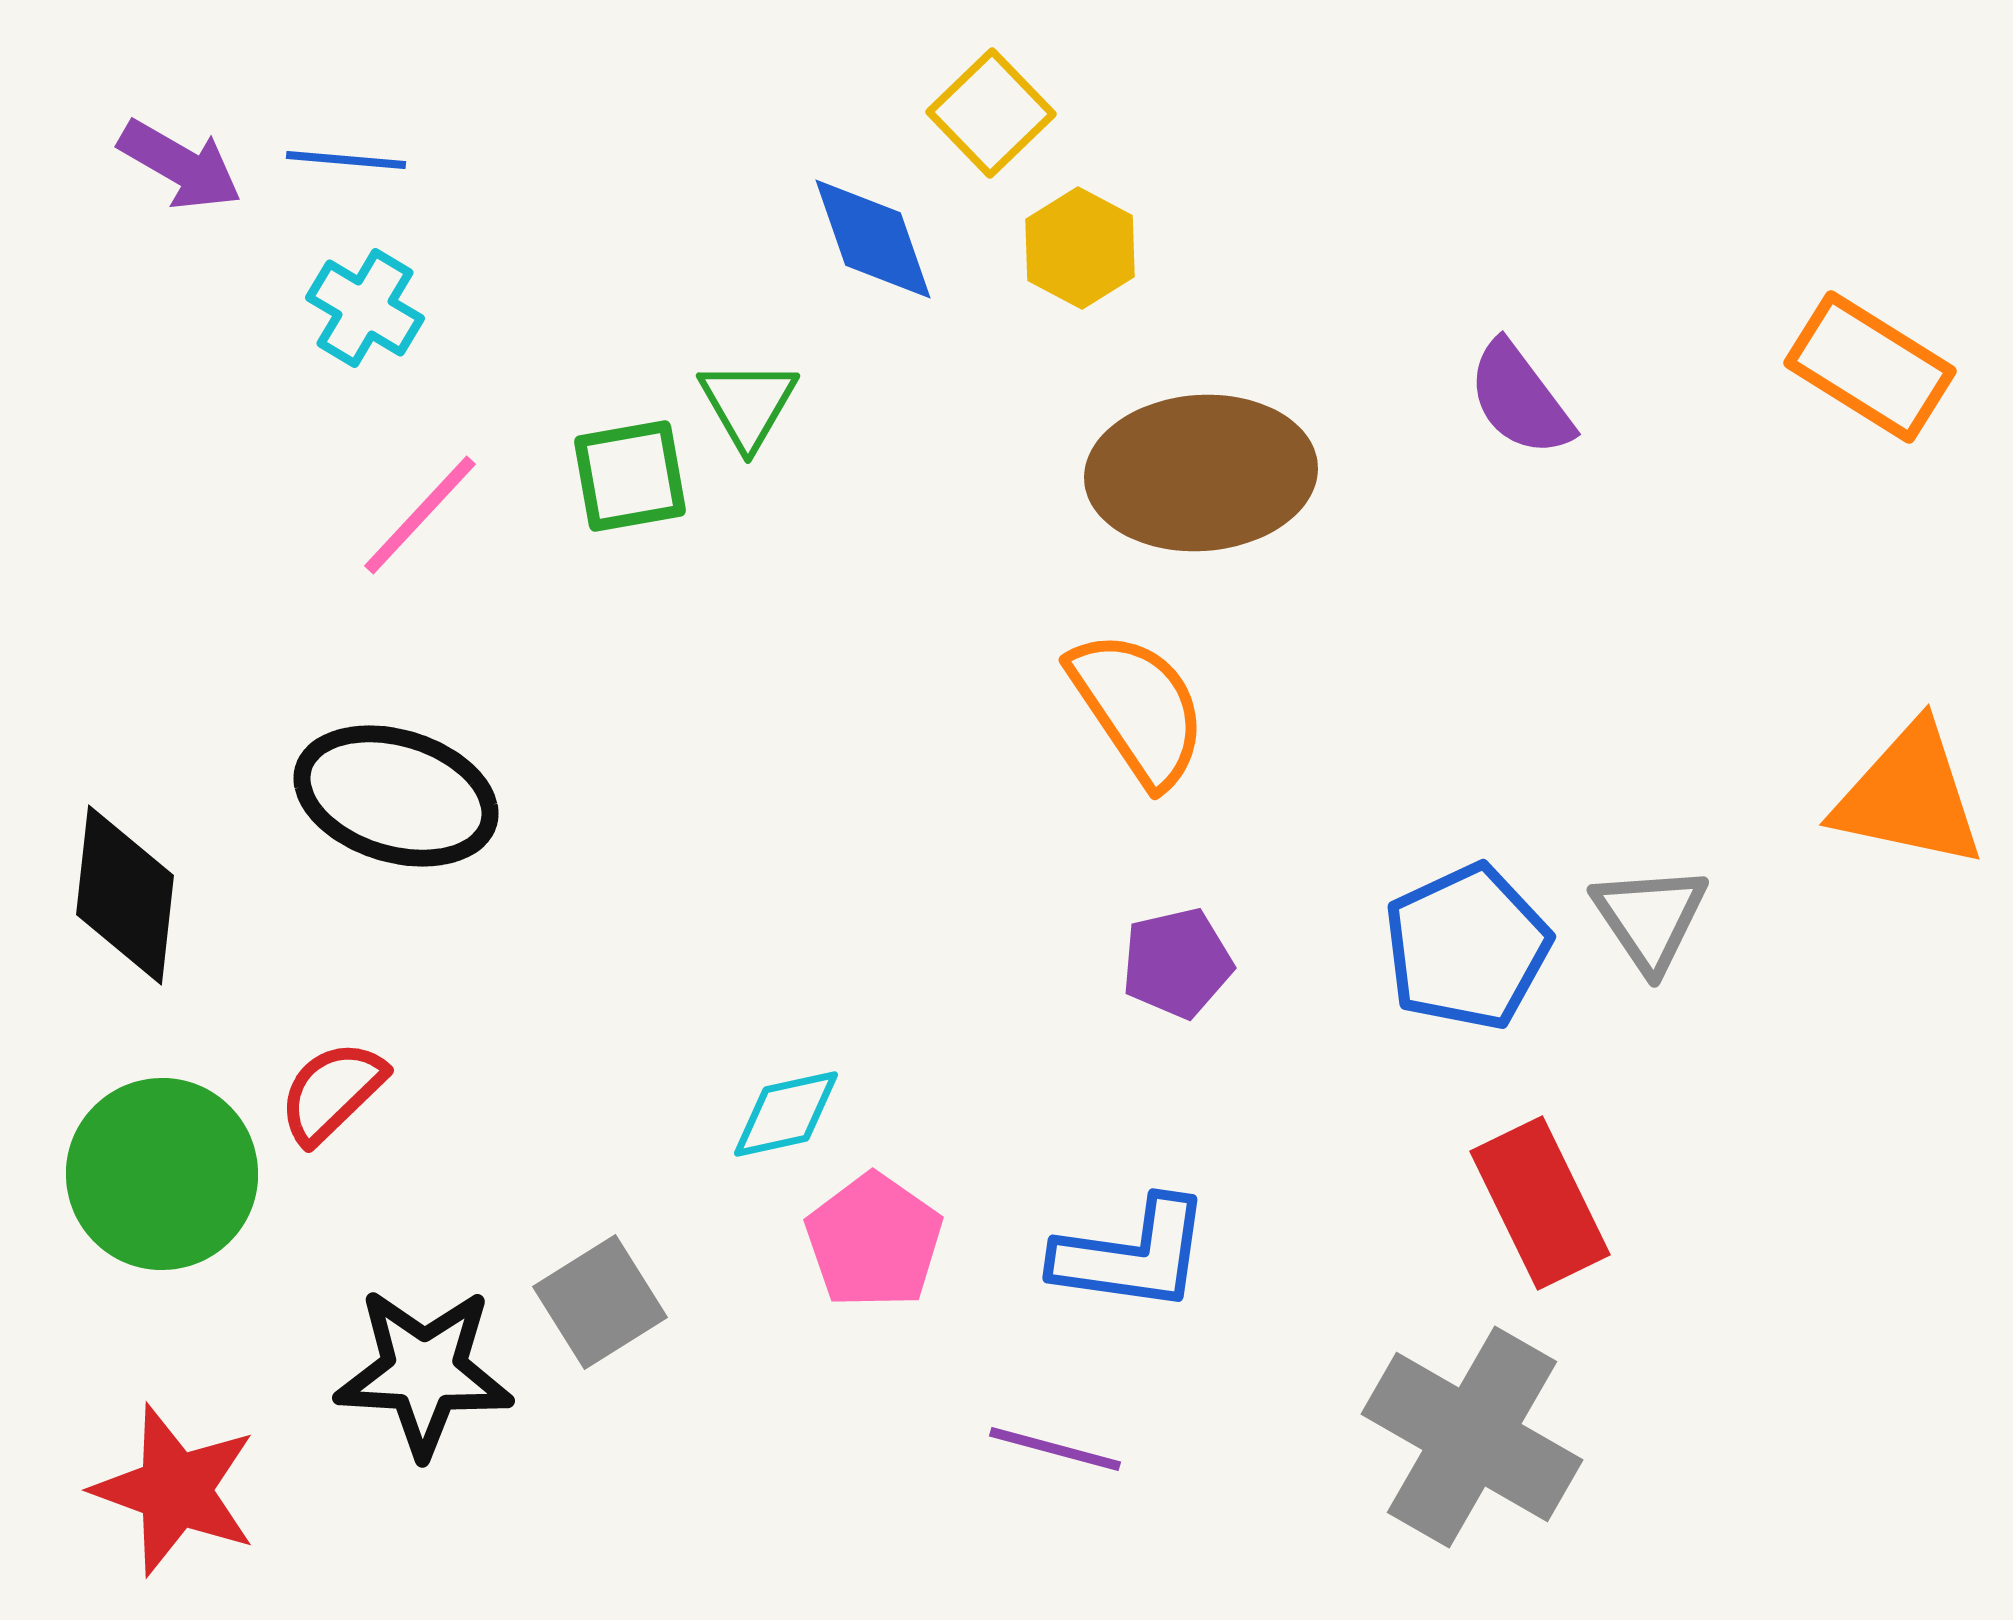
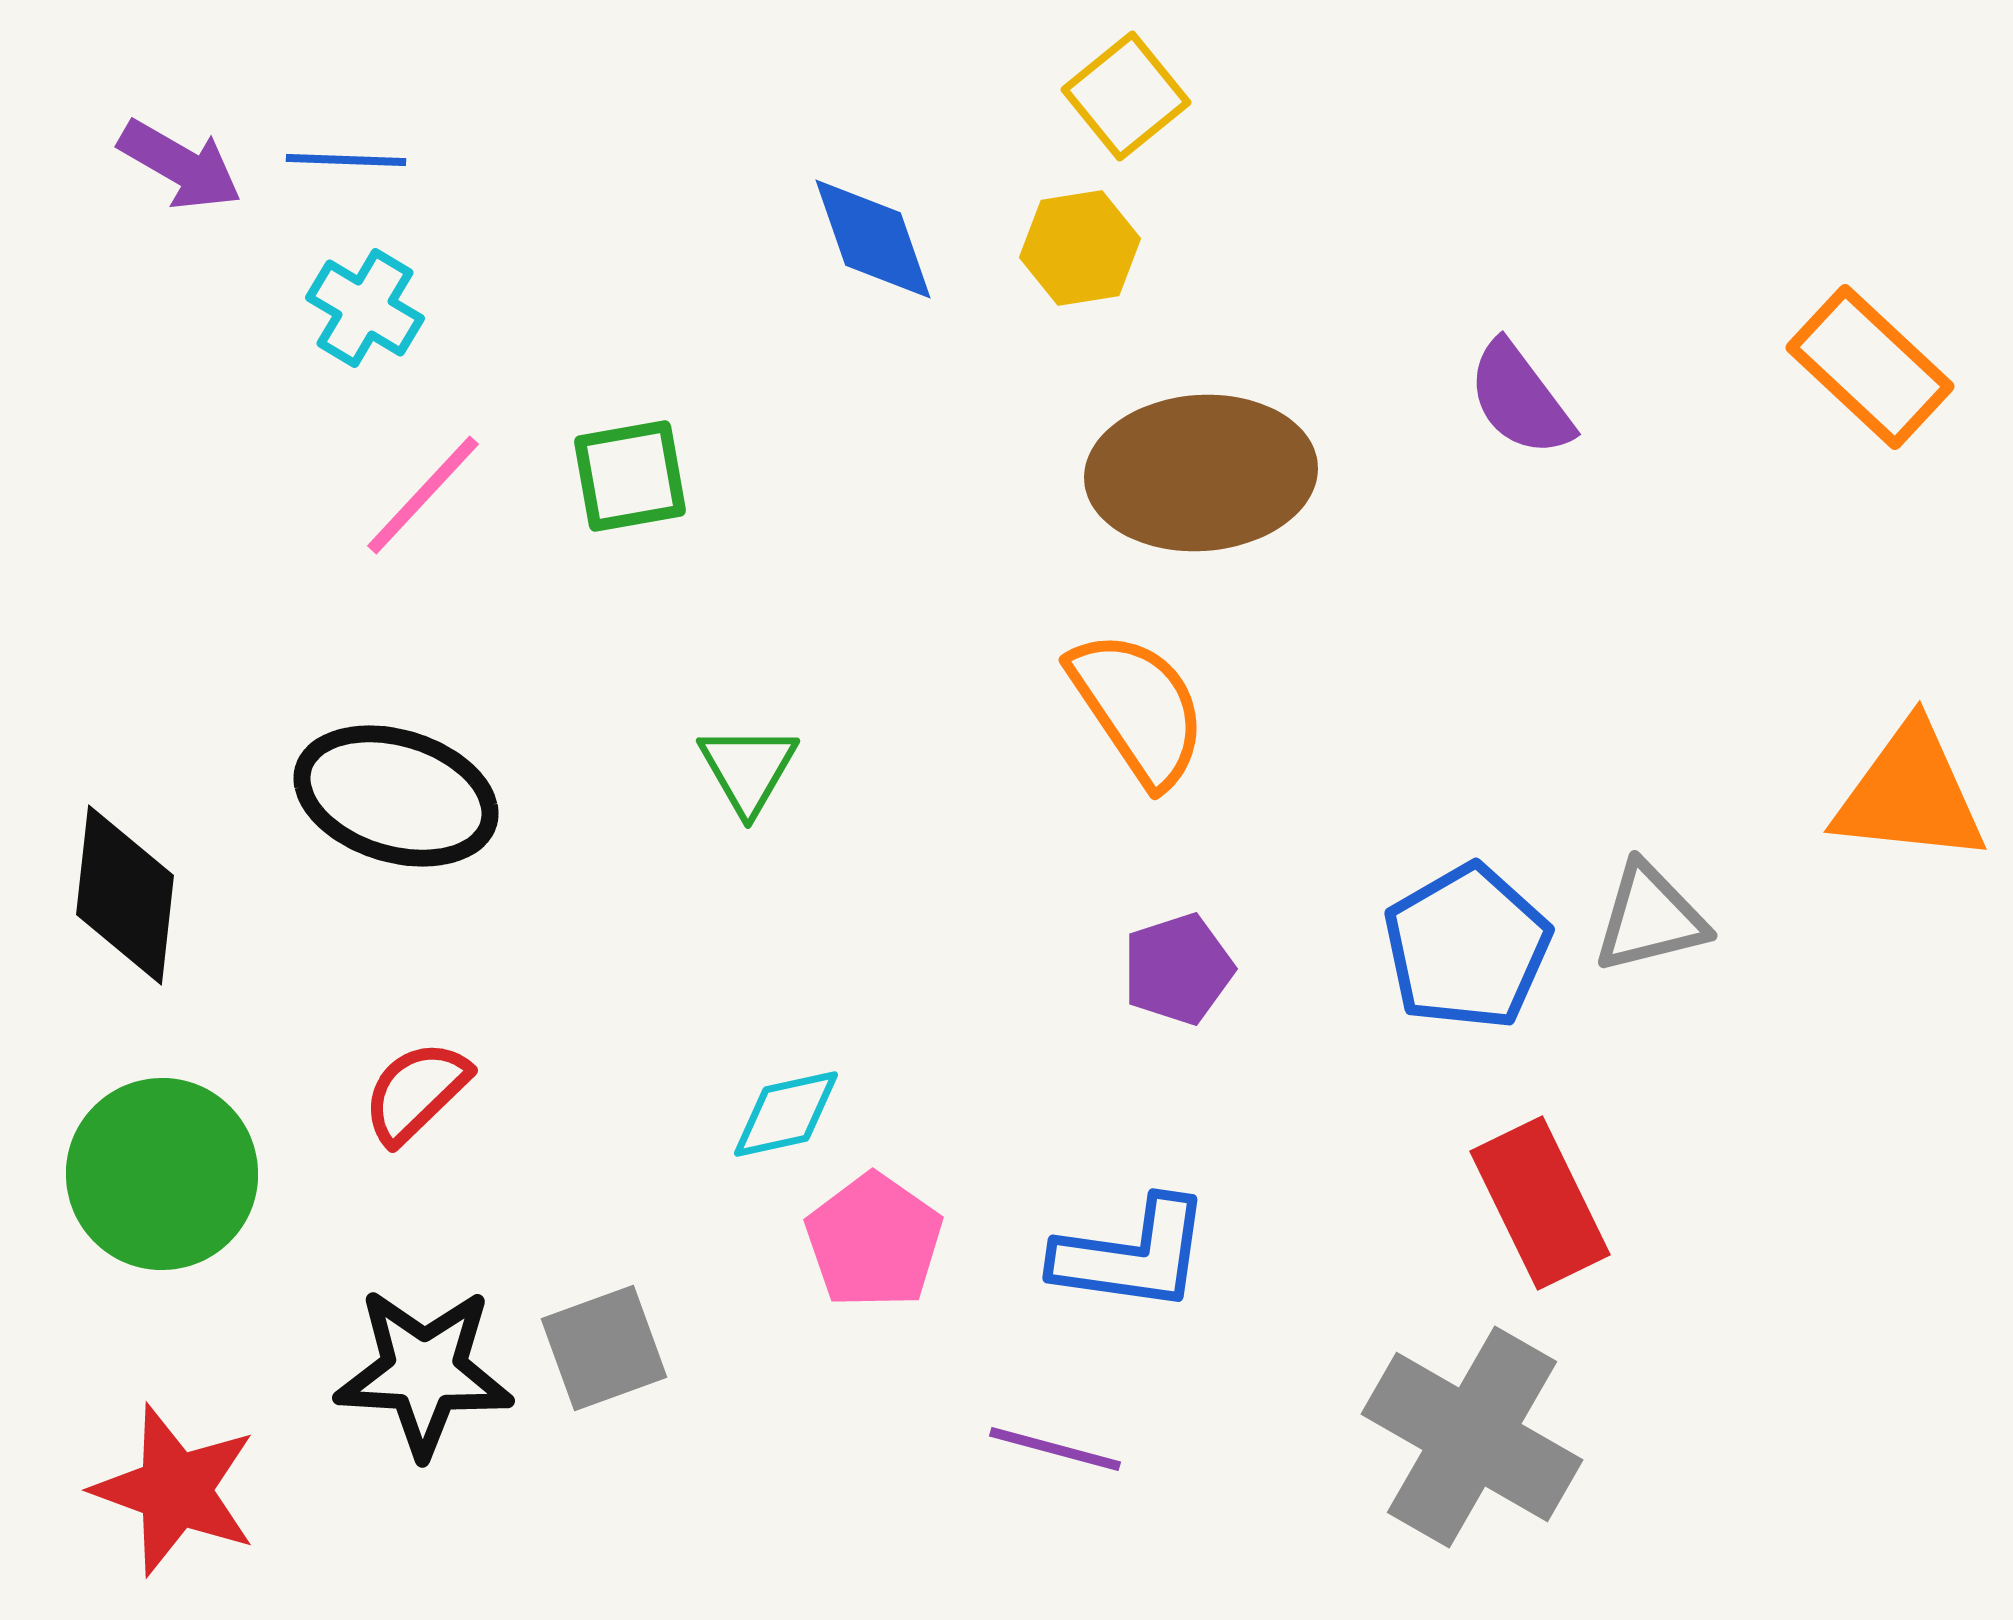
yellow square: moved 135 px right, 17 px up; rotated 5 degrees clockwise
blue line: rotated 3 degrees counterclockwise
yellow hexagon: rotated 23 degrees clockwise
orange rectangle: rotated 11 degrees clockwise
green triangle: moved 365 px down
pink line: moved 3 px right, 20 px up
orange triangle: moved 1 px right, 2 px up; rotated 6 degrees counterclockwise
gray triangle: rotated 50 degrees clockwise
blue pentagon: rotated 5 degrees counterclockwise
purple pentagon: moved 1 px right, 6 px down; rotated 5 degrees counterclockwise
red semicircle: moved 84 px right
gray square: moved 4 px right, 46 px down; rotated 12 degrees clockwise
